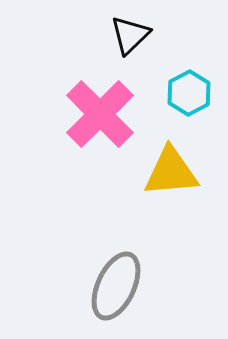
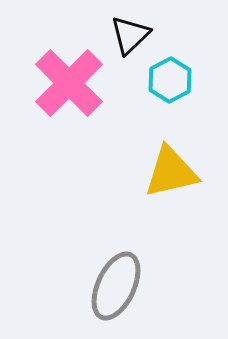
cyan hexagon: moved 19 px left, 13 px up
pink cross: moved 31 px left, 31 px up
yellow triangle: rotated 8 degrees counterclockwise
